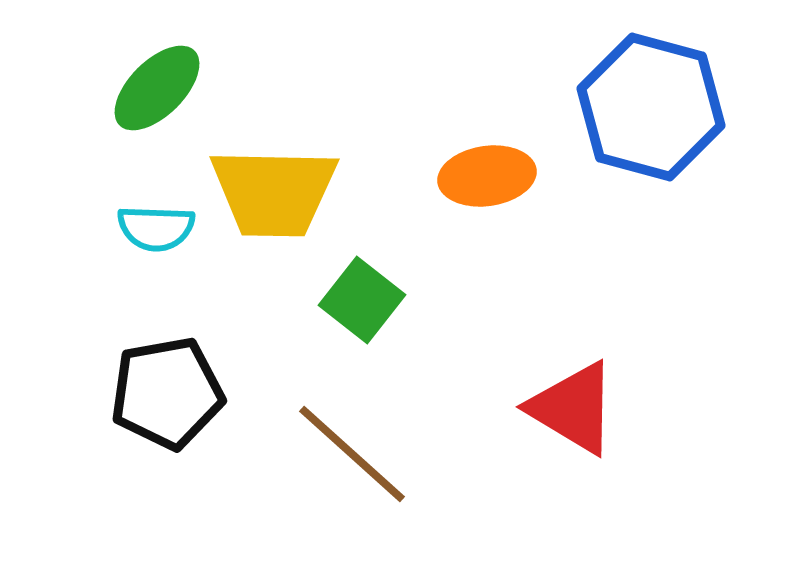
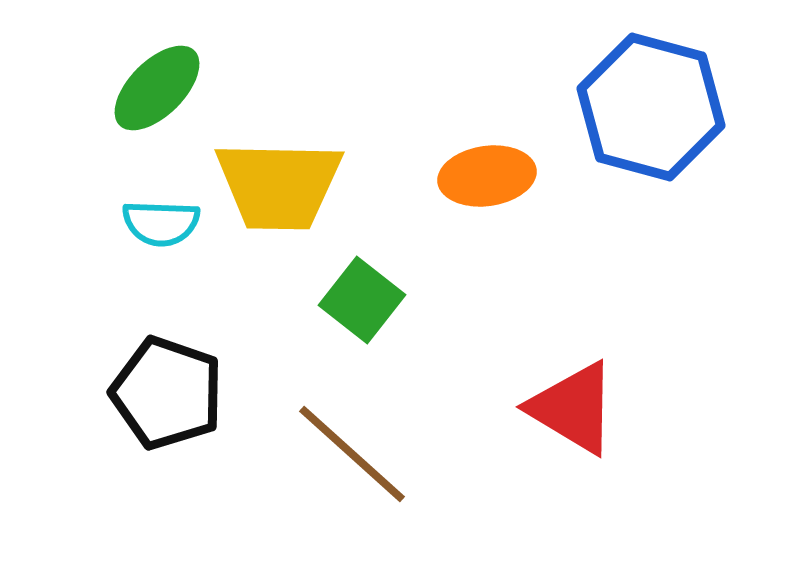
yellow trapezoid: moved 5 px right, 7 px up
cyan semicircle: moved 5 px right, 5 px up
black pentagon: rotated 29 degrees clockwise
